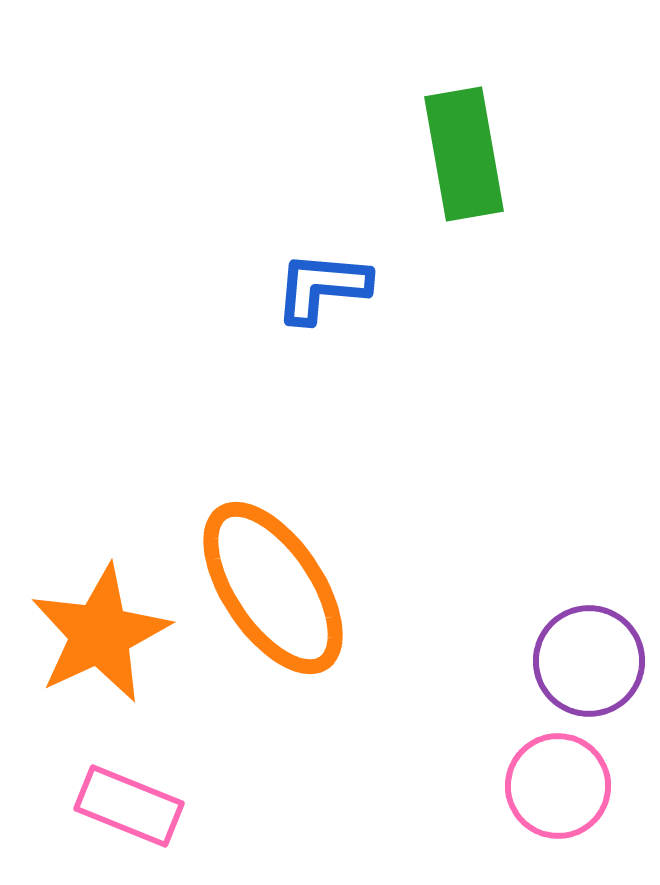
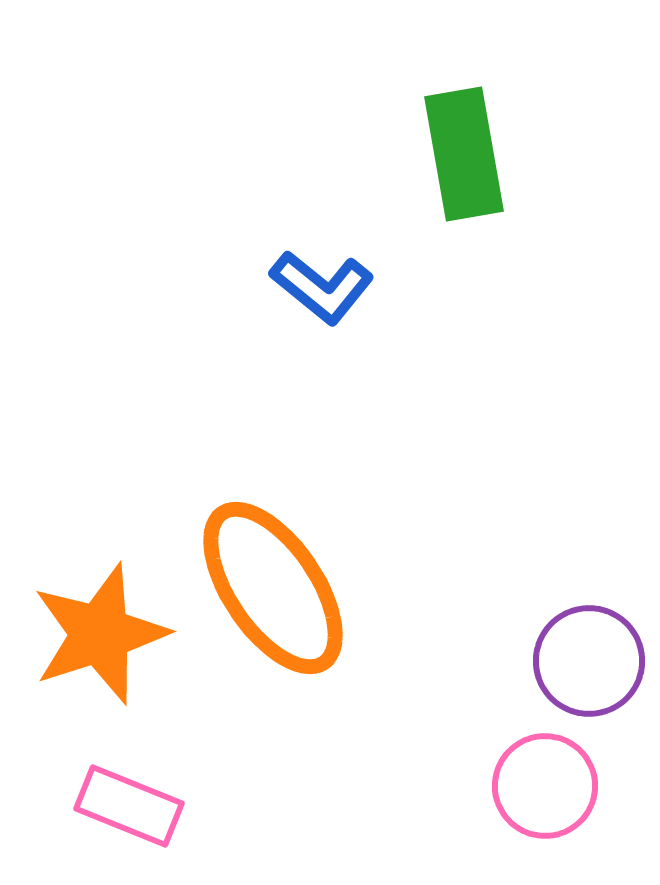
blue L-shape: rotated 146 degrees counterclockwise
orange star: rotated 7 degrees clockwise
pink circle: moved 13 px left
